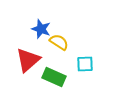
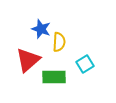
yellow semicircle: rotated 60 degrees clockwise
cyan square: rotated 30 degrees counterclockwise
green rectangle: rotated 25 degrees counterclockwise
